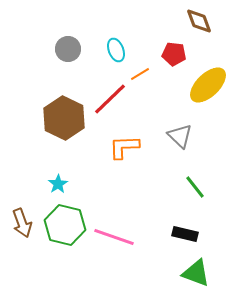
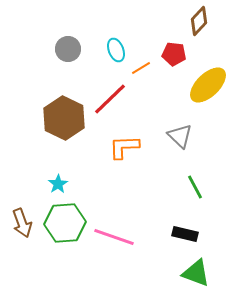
brown diamond: rotated 64 degrees clockwise
orange line: moved 1 px right, 6 px up
green line: rotated 10 degrees clockwise
green hexagon: moved 2 px up; rotated 18 degrees counterclockwise
